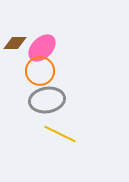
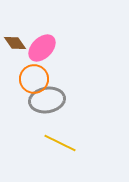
brown diamond: rotated 55 degrees clockwise
orange circle: moved 6 px left, 8 px down
yellow line: moved 9 px down
